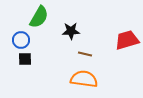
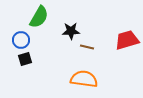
brown line: moved 2 px right, 7 px up
black square: rotated 16 degrees counterclockwise
